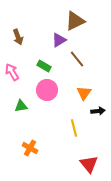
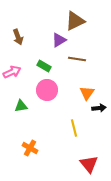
brown line: rotated 42 degrees counterclockwise
pink arrow: rotated 96 degrees clockwise
orange triangle: moved 3 px right
black arrow: moved 1 px right, 3 px up
